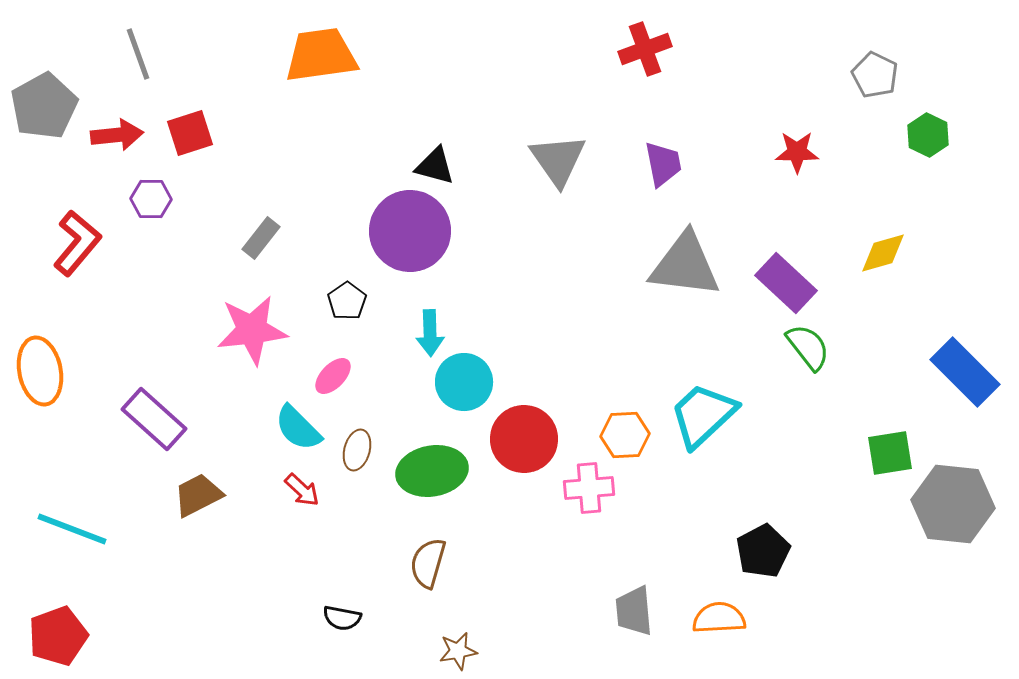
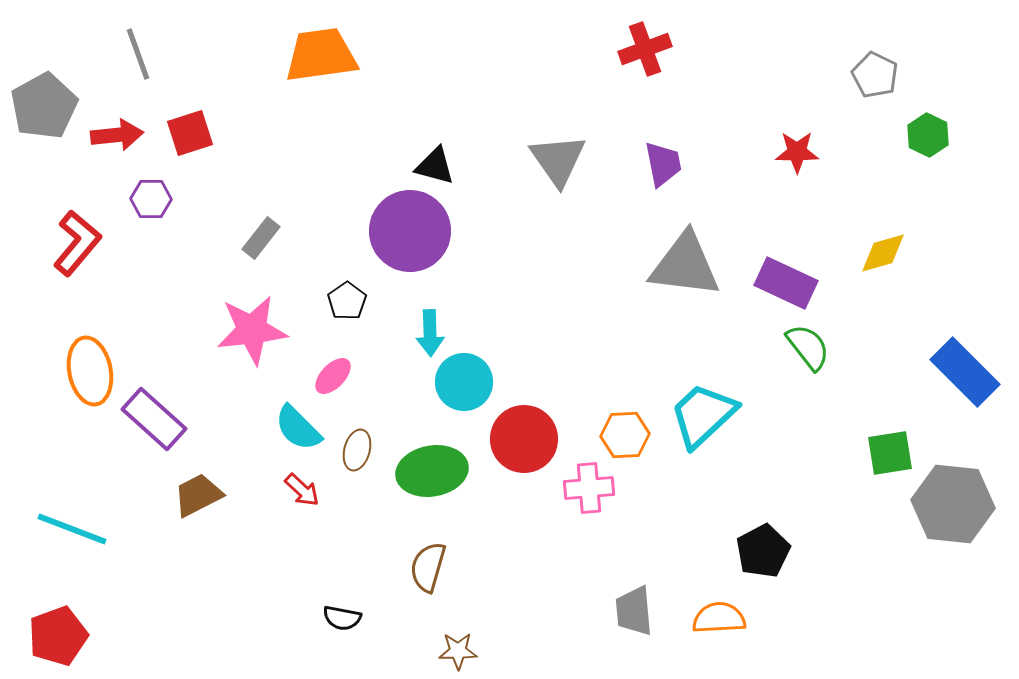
purple rectangle at (786, 283): rotated 18 degrees counterclockwise
orange ellipse at (40, 371): moved 50 px right
brown semicircle at (428, 563): moved 4 px down
brown star at (458, 651): rotated 9 degrees clockwise
